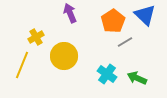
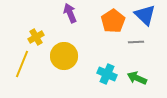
gray line: moved 11 px right; rotated 28 degrees clockwise
yellow line: moved 1 px up
cyan cross: rotated 12 degrees counterclockwise
